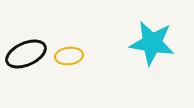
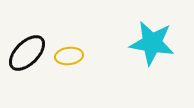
black ellipse: moved 1 px right, 1 px up; rotated 21 degrees counterclockwise
